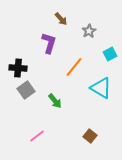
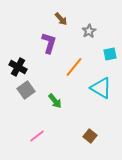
cyan square: rotated 16 degrees clockwise
black cross: moved 1 px up; rotated 24 degrees clockwise
